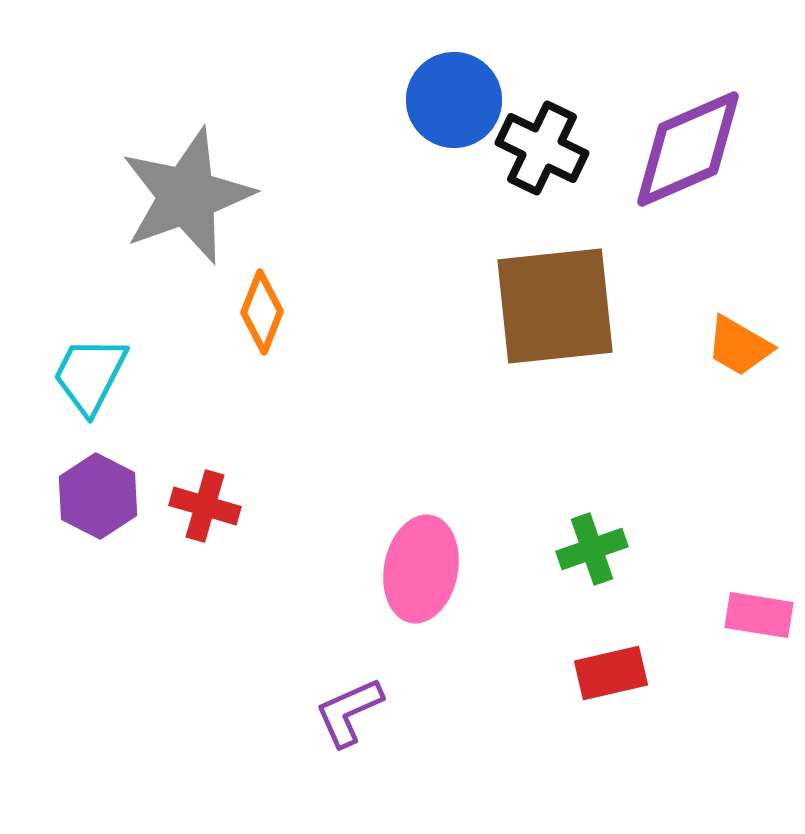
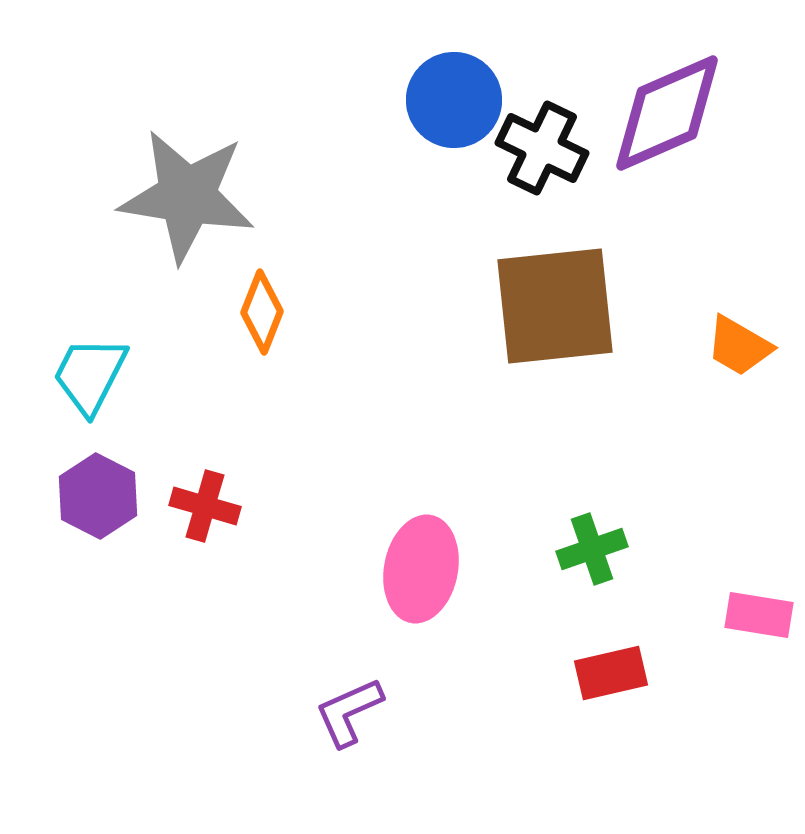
purple diamond: moved 21 px left, 36 px up
gray star: rotated 29 degrees clockwise
